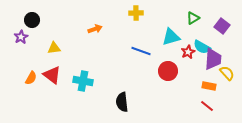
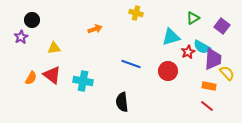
yellow cross: rotated 16 degrees clockwise
blue line: moved 10 px left, 13 px down
